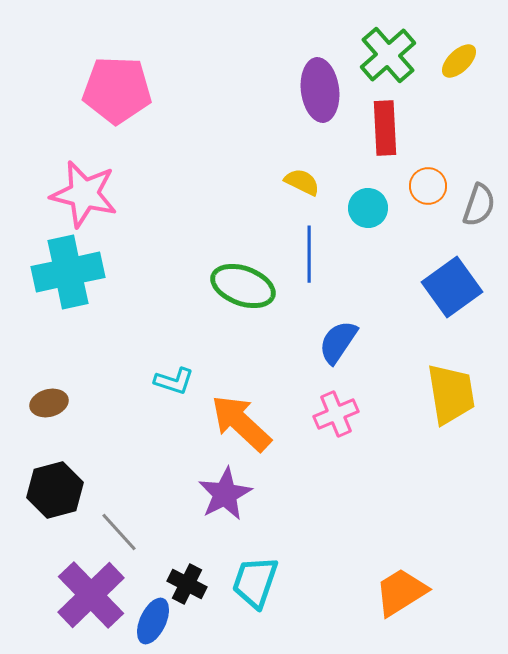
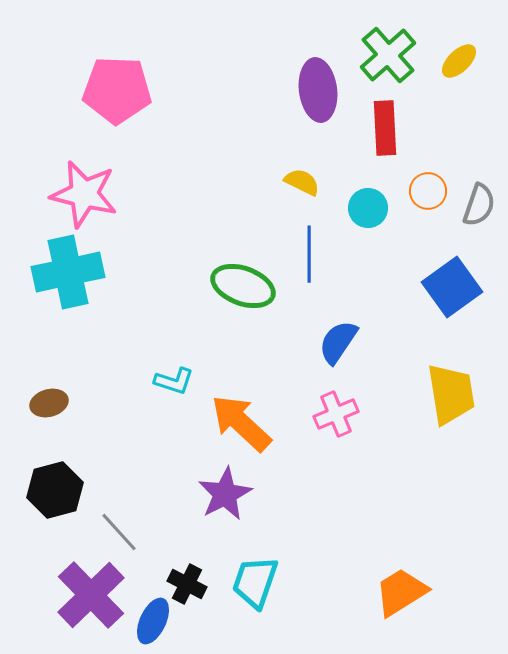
purple ellipse: moved 2 px left
orange circle: moved 5 px down
